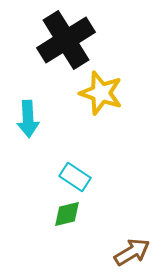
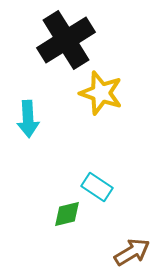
cyan rectangle: moved 22 px right, 10 px down
